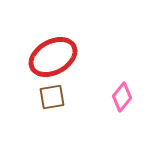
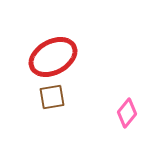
pink diamond: moved 5 px right, 16 px down
